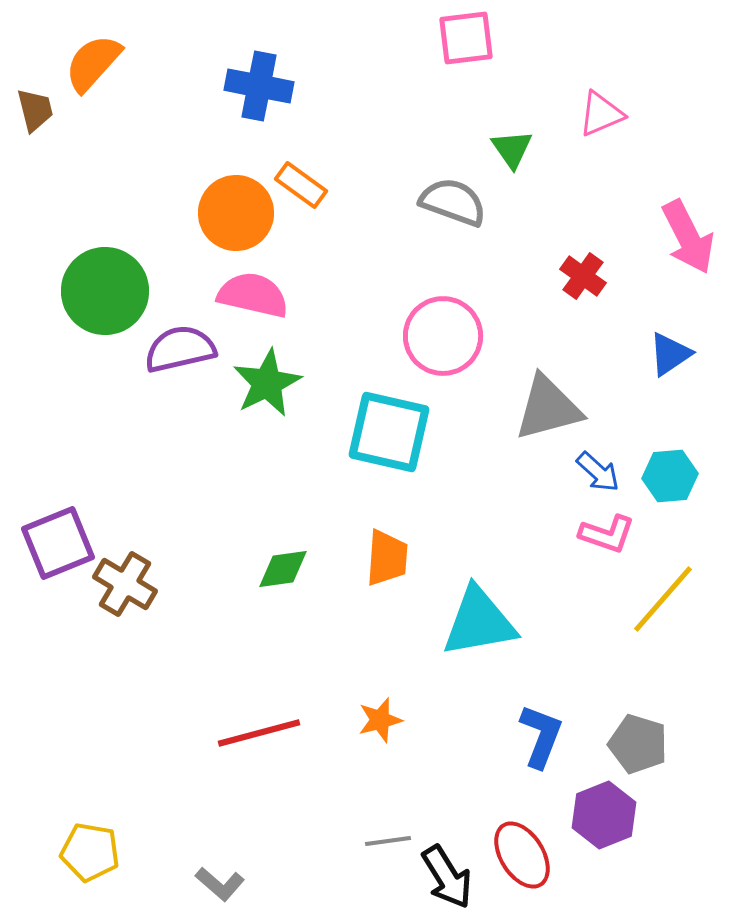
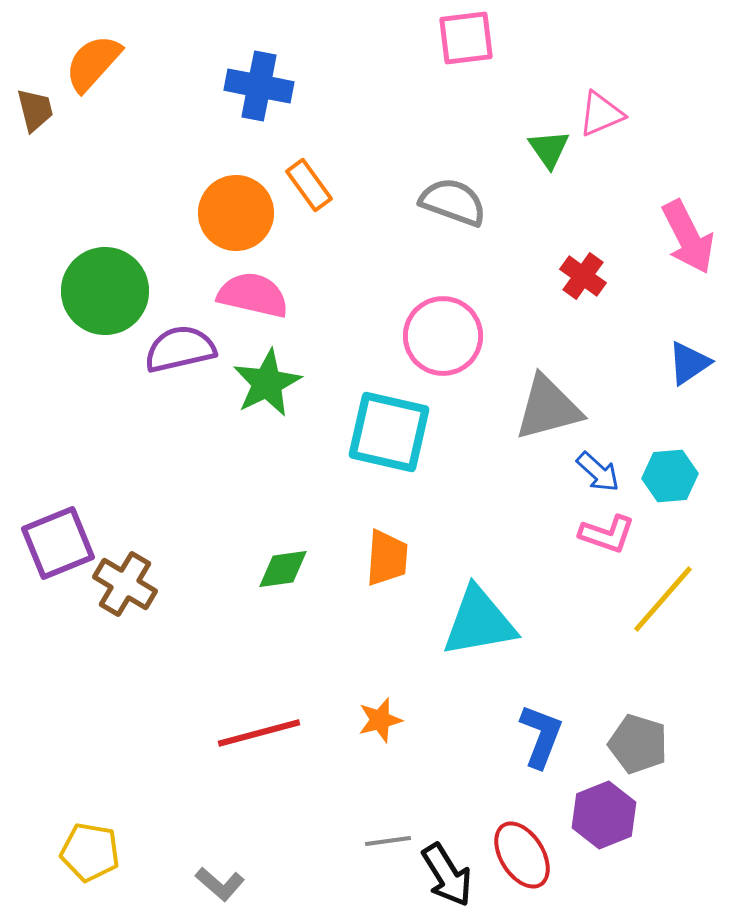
green triangle: moved 37 px right
orange rectangle: moved 8 px right; rotated 18 degrees clockwise
blue triangle: moved 19 px right, 9 px down
black arrow: moved 2 px up
